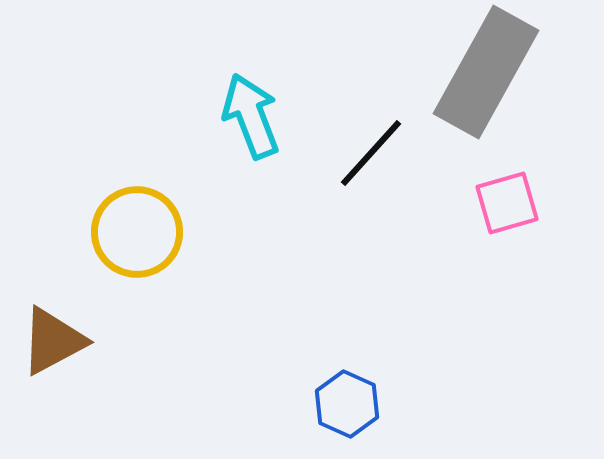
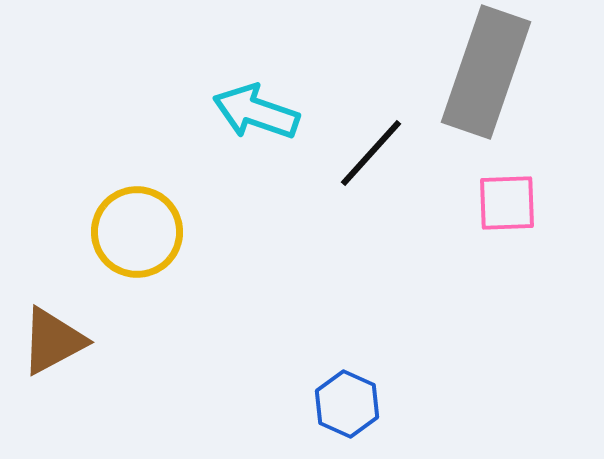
gray rectangle: rotated 10 degrees counterclockwise
cyan arrow: moved 5 px right, 4 px up; rotated 50 degrees counterclockwise
pink square: rotated 14 degrees clockwise
